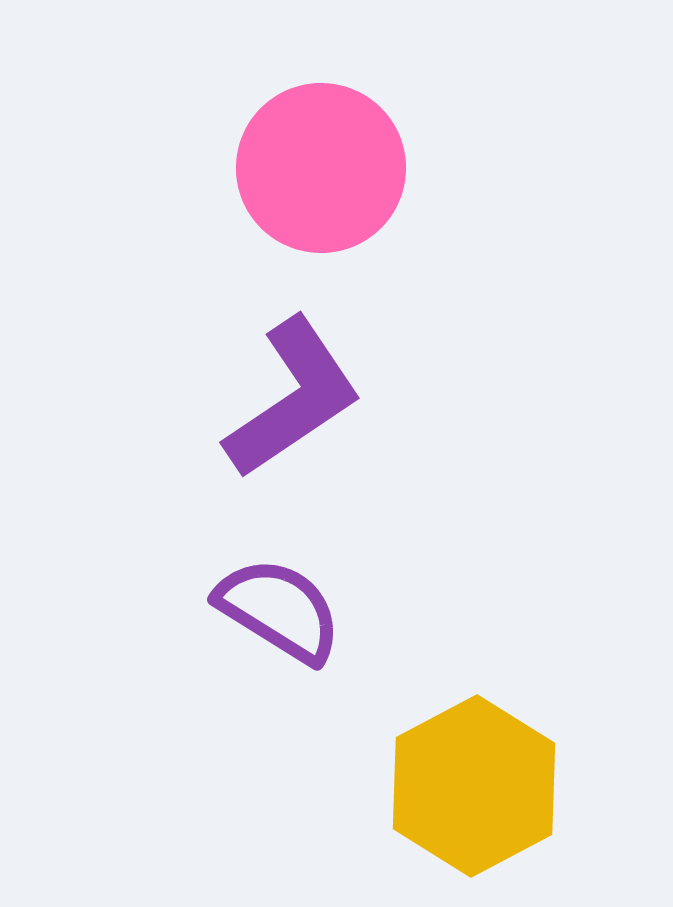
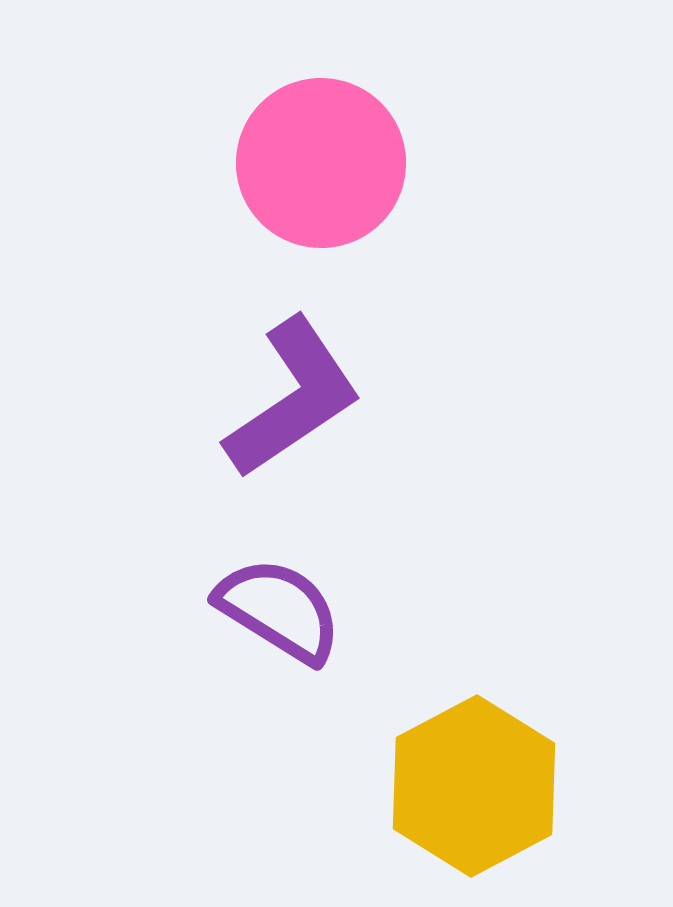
pink circle: moved 5 px up
